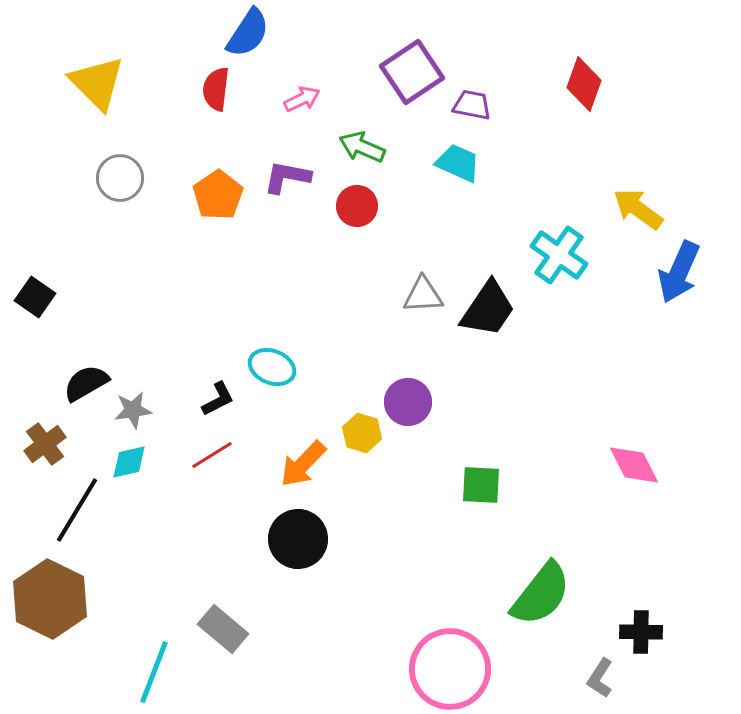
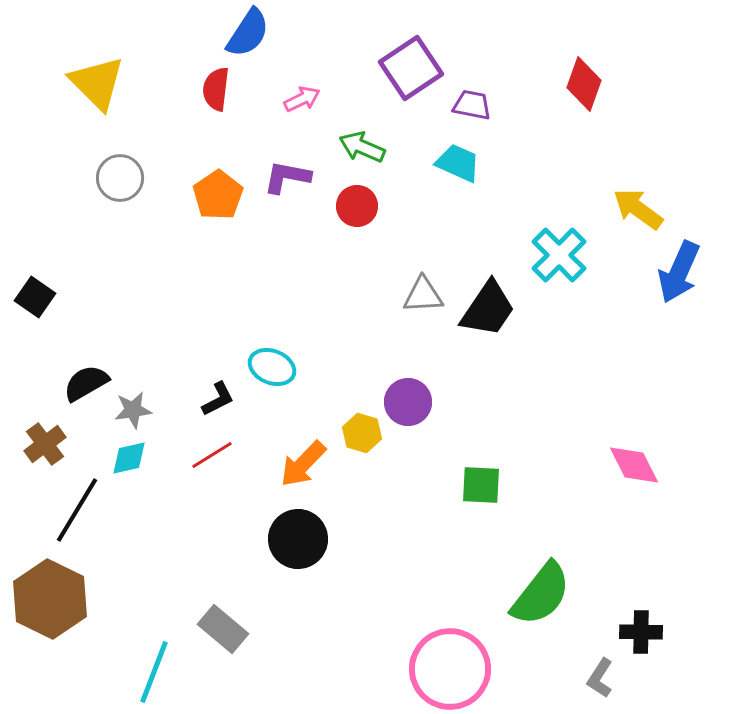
purple square: moved 1 px left, 4 px up
cyan cross: rotated 10 degrees clockwise
cyan diamond: moved 4 px up
